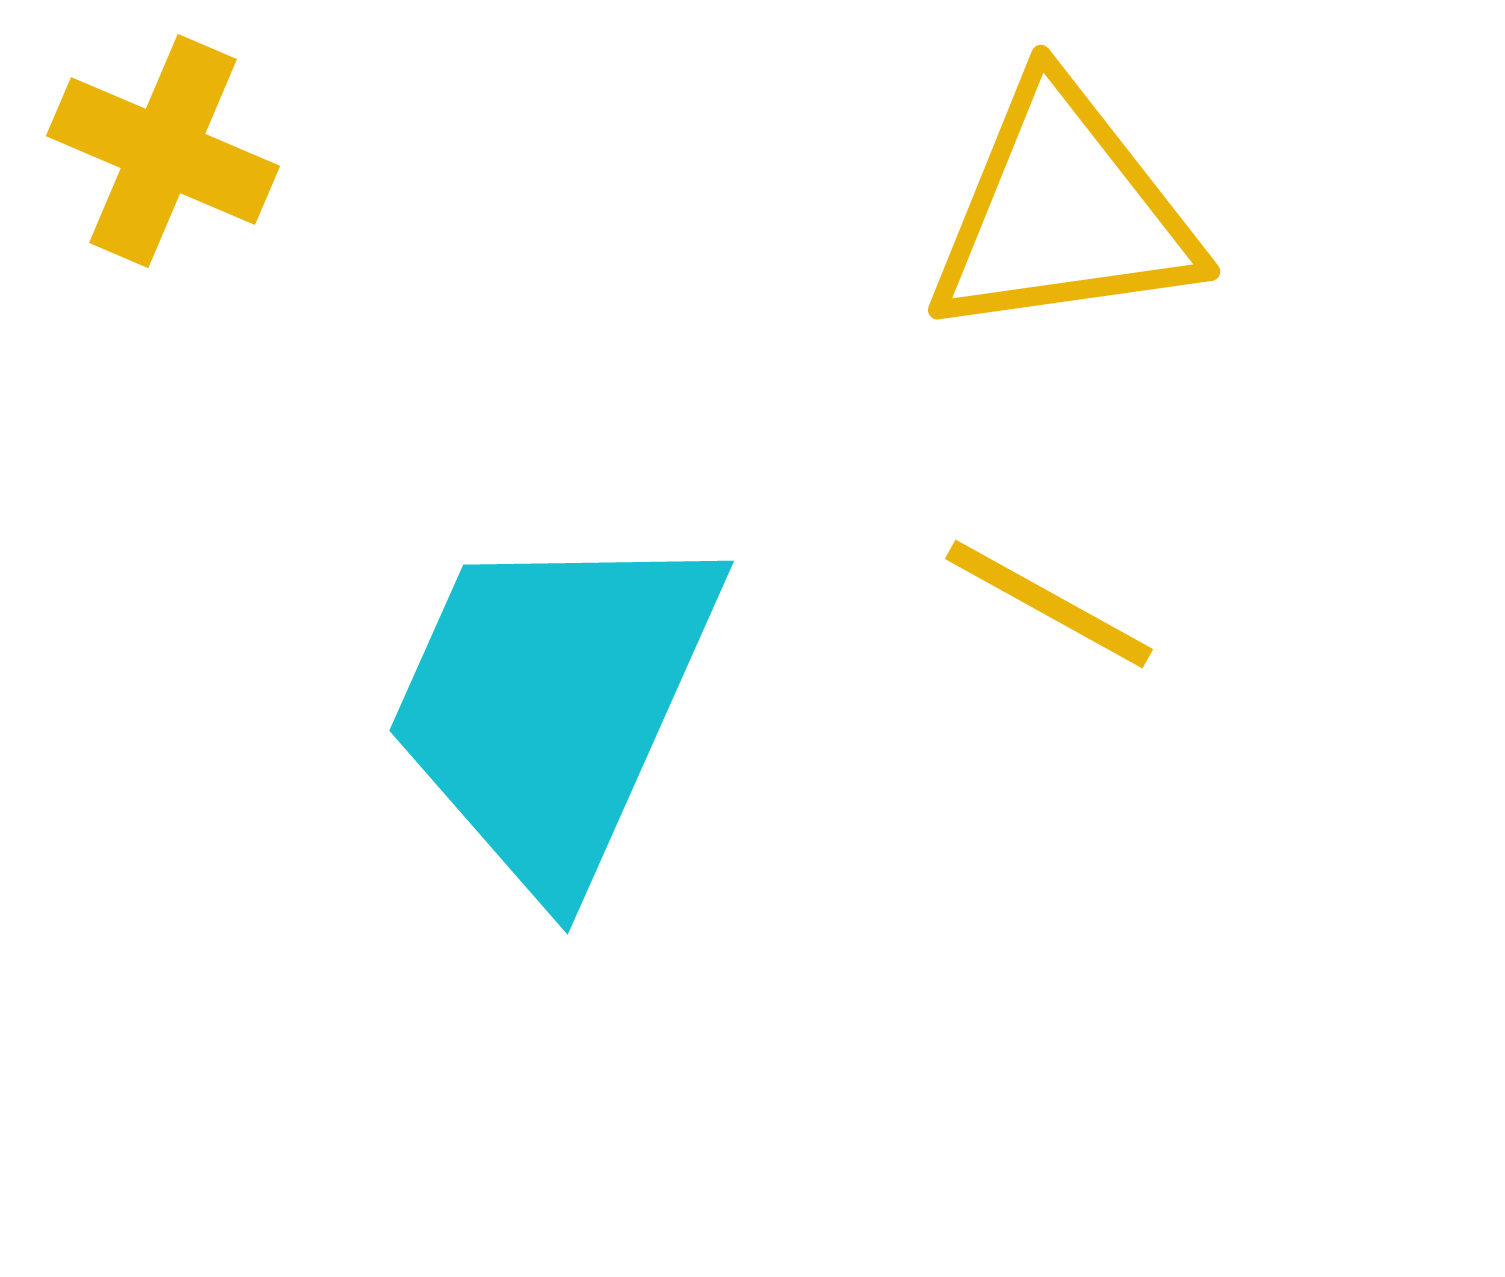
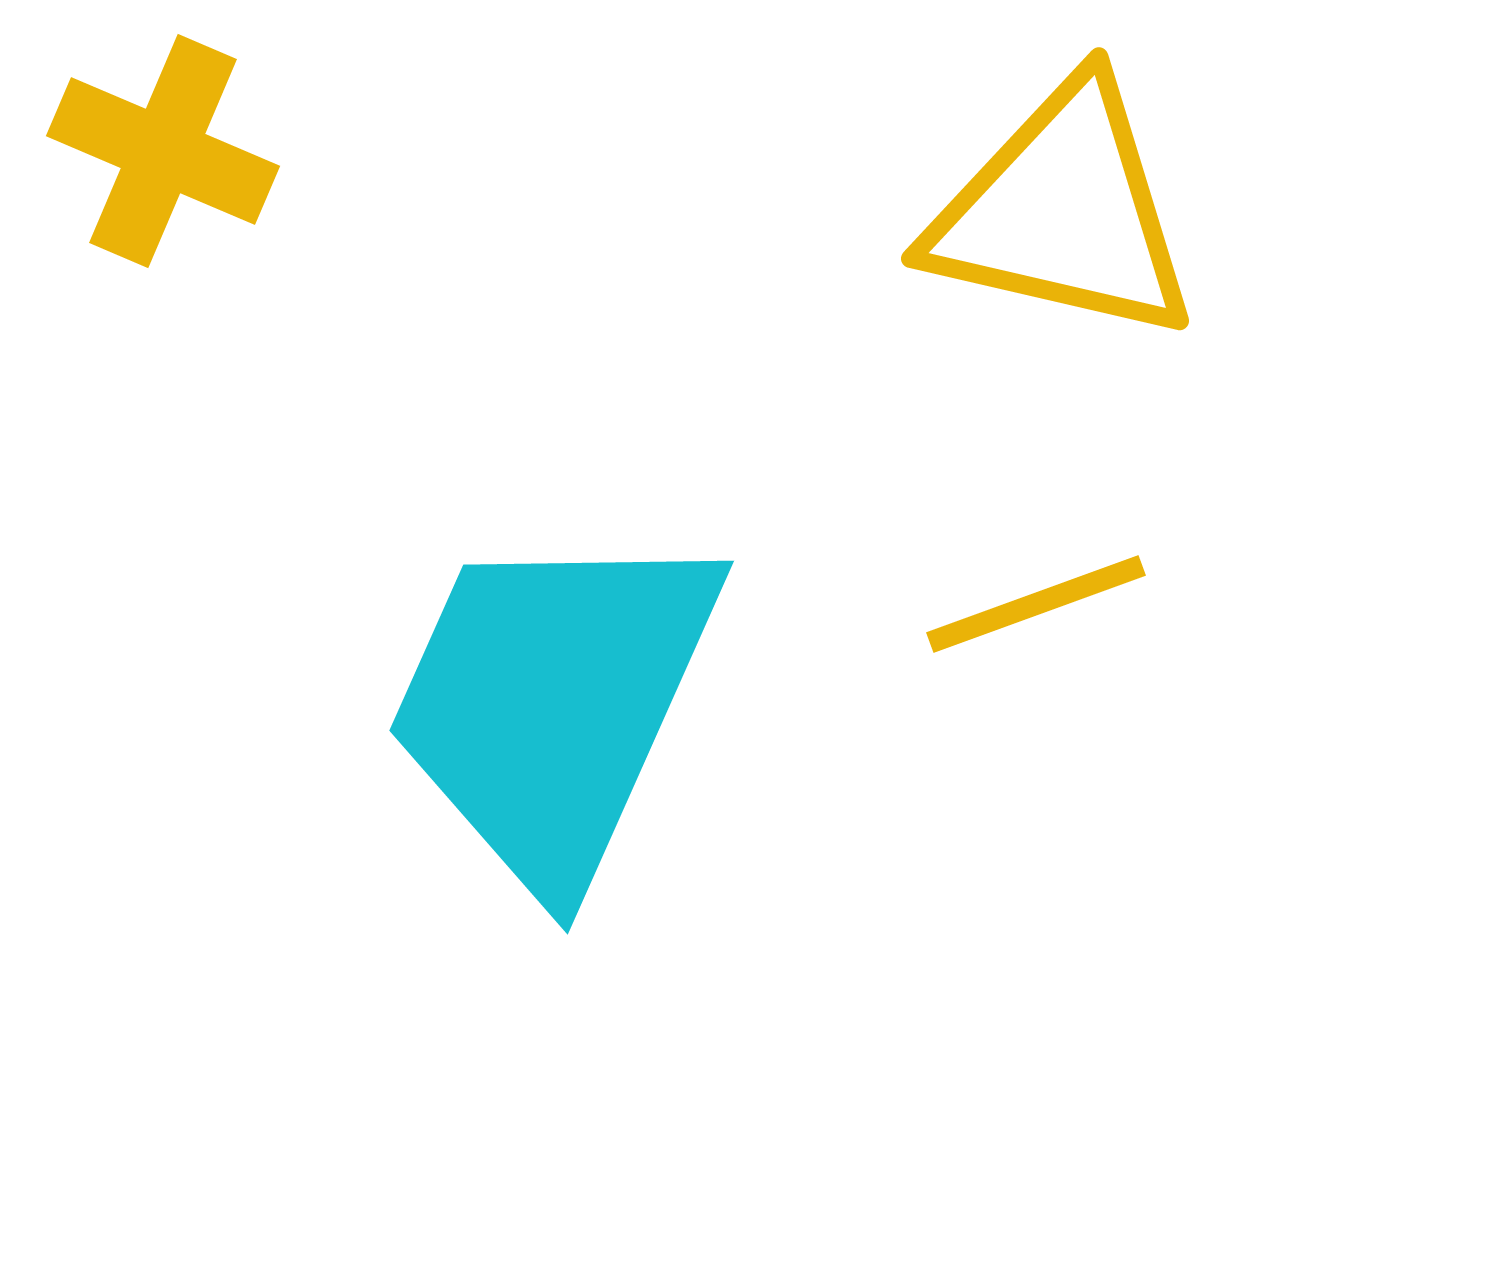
yellow triangle: rotated 21 degrees clockwise
yellow line: moved 13 px left; rotated 49 degrees counterclockwise
